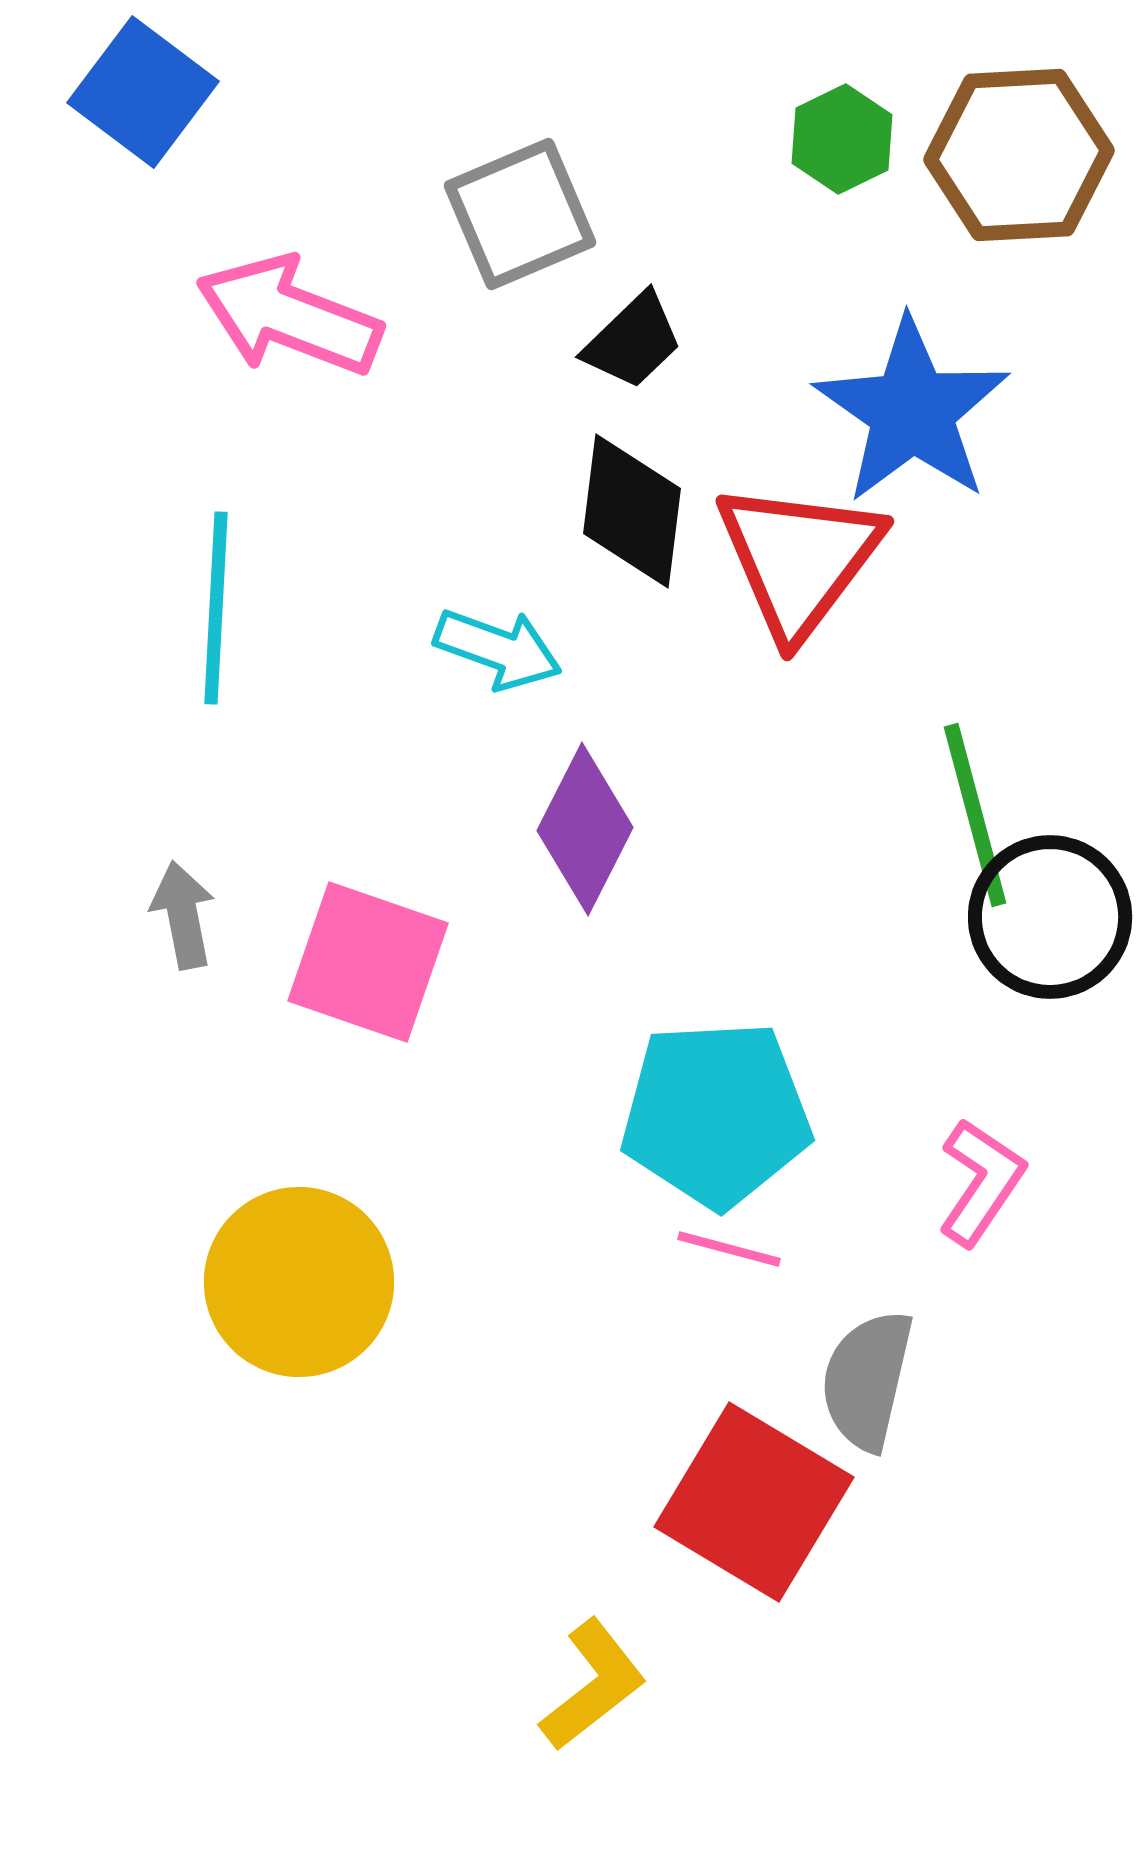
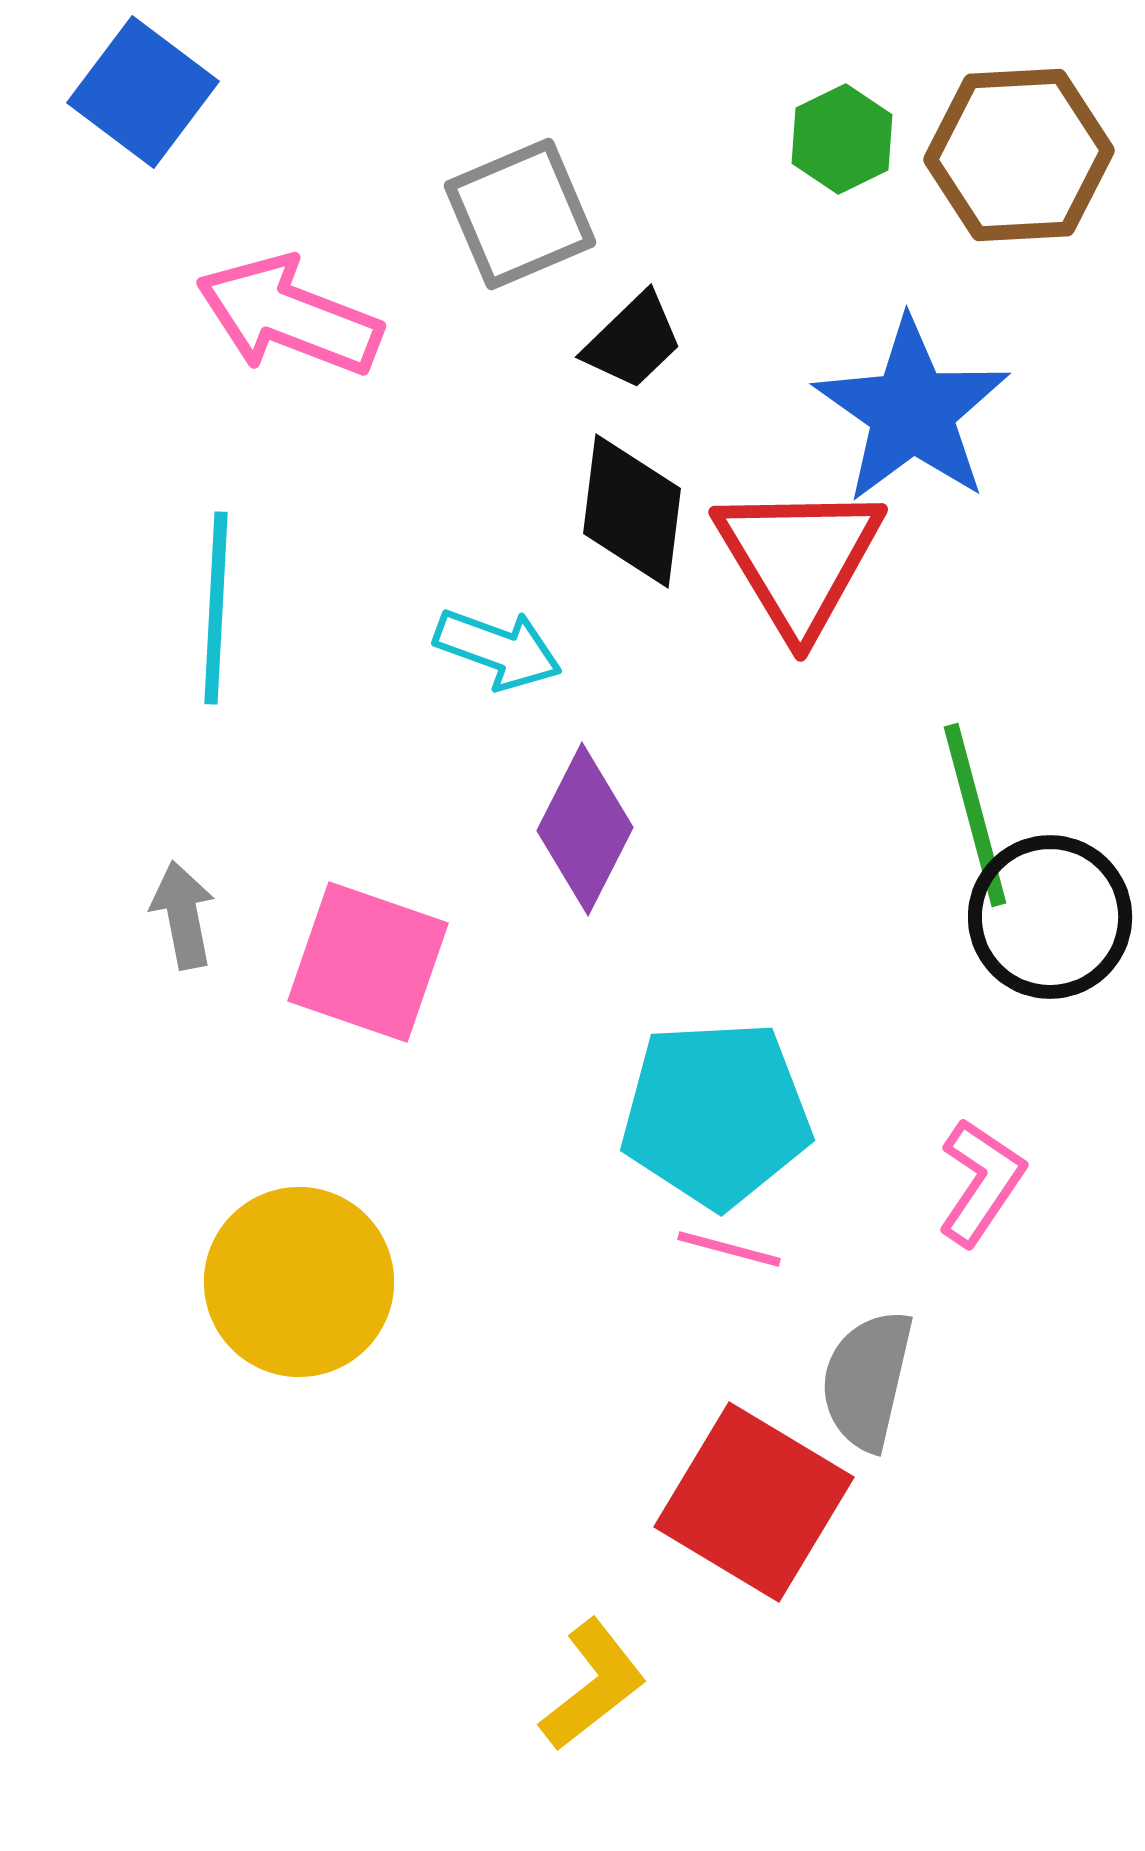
red triangle: rotated 8 degrees counterclockwise
